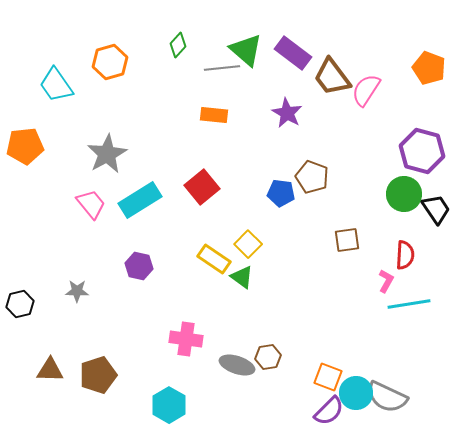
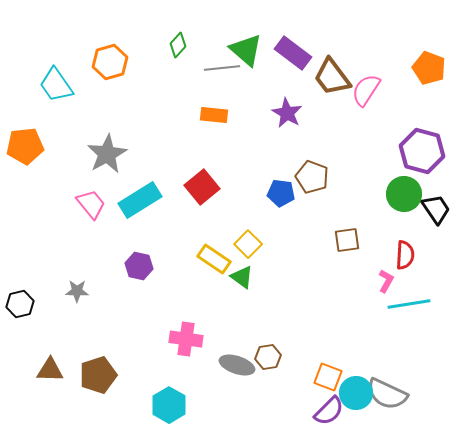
gray semicircle at (387, 397): moved 3 px up
